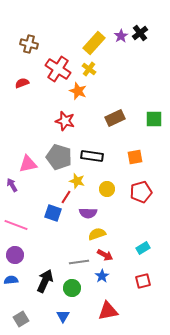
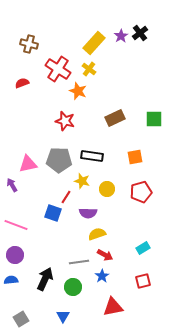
gray pentagon: moved 3 px down; rotated 15 degrees counterclockwise
yellow star: moved 5 px right
black arrow: moved 2 px up
green circle: moved 1 px right, 1 px up
red triangle: moved 5 px right, 4 px up
